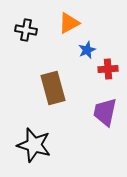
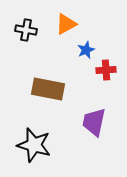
orange triangle: moved 3 px left, 1 px down
blue star: moved 1 px left
red cross: moved 2 px left, 1 px down
brown rectangle: moved 5 px left, 1 px down; rotated 64 degrees counterclockwise
purple trapezoid: moved 11 px left, 10 px down
